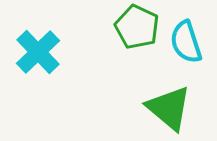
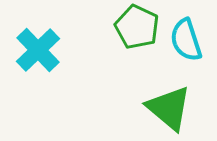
cyan semicircle: moved 2 px up
cyan cross: moved 2 px up
